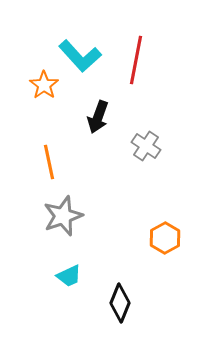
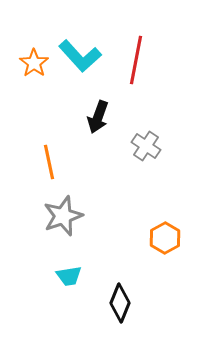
orange star: moved 10 px left, 22 px up
cyan trapezoid: rotated 16 degrees clockwise
